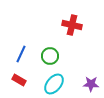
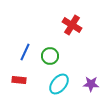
red cross: rotated 18 degrees clockwise
blue line: moved 4 px right, 2 px up
red rectangle: rotated 24 degrees counterclockwise
cyan ellipse: moved 5 px right
